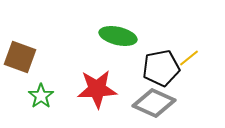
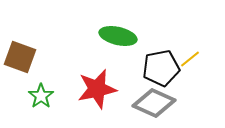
yellow line: moved 1 px right, 1 px down
red star: rotated 9 degrees counterclockwise
